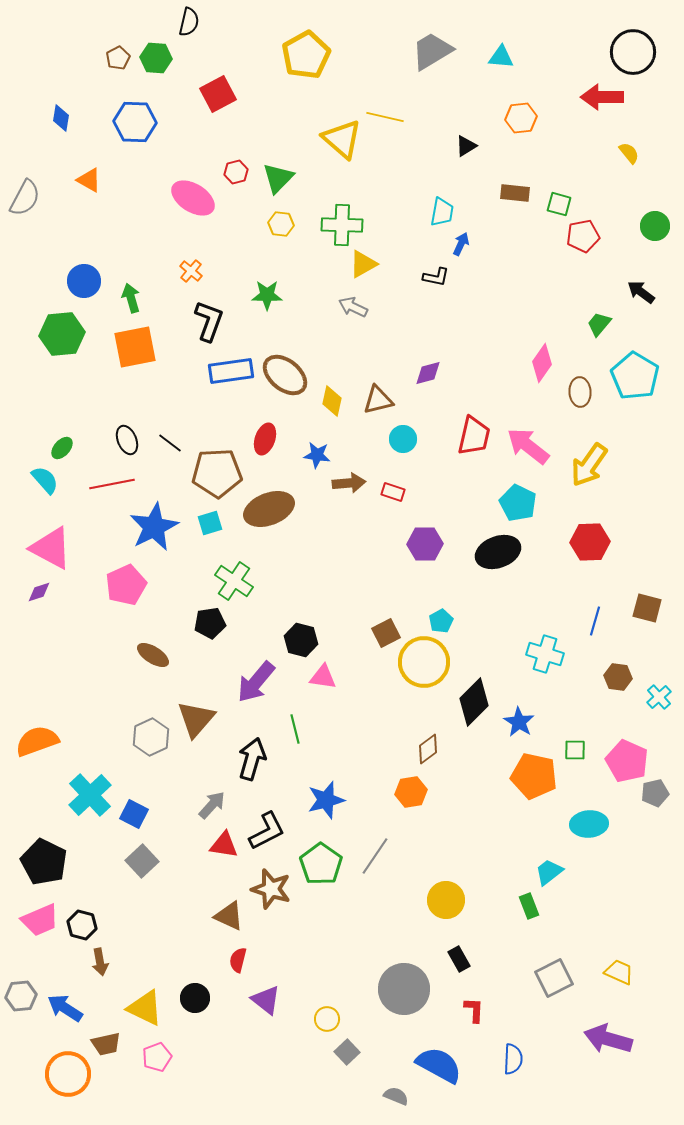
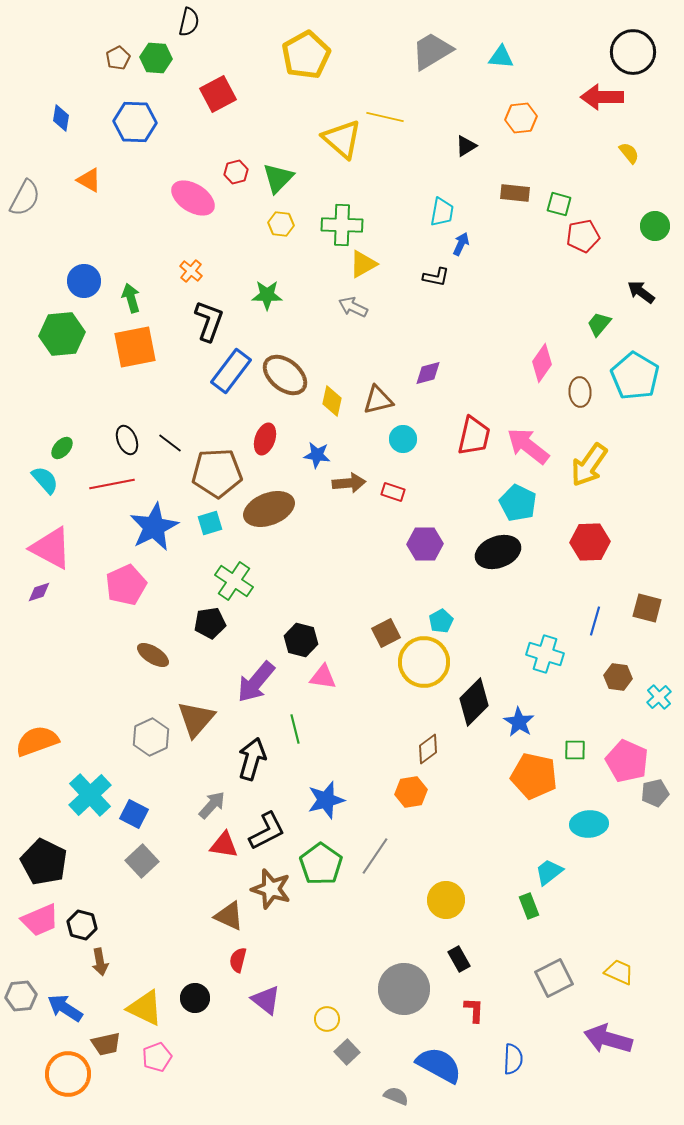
blue rectangle at (231, 371): rotated 45 degrees counterclockwise
